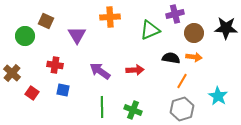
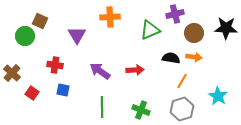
brown square: moved 6 px left
green cross: moved 8 px right
